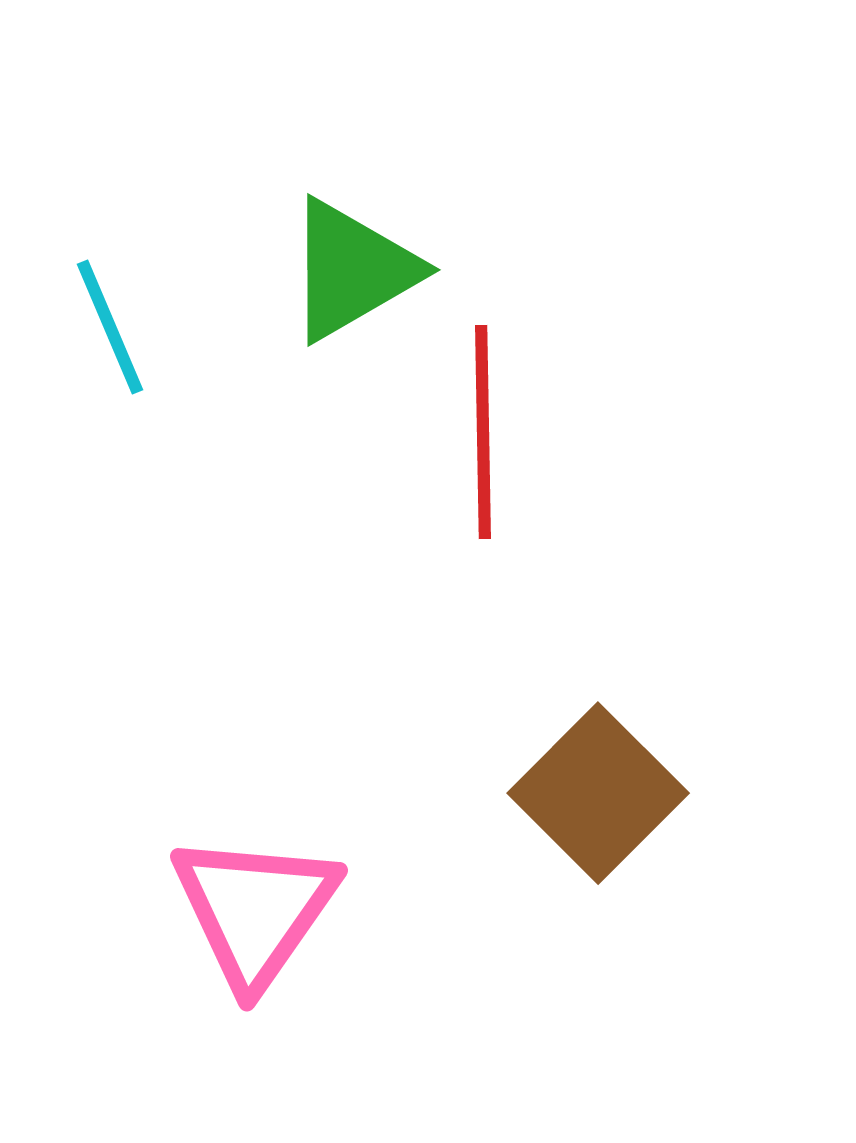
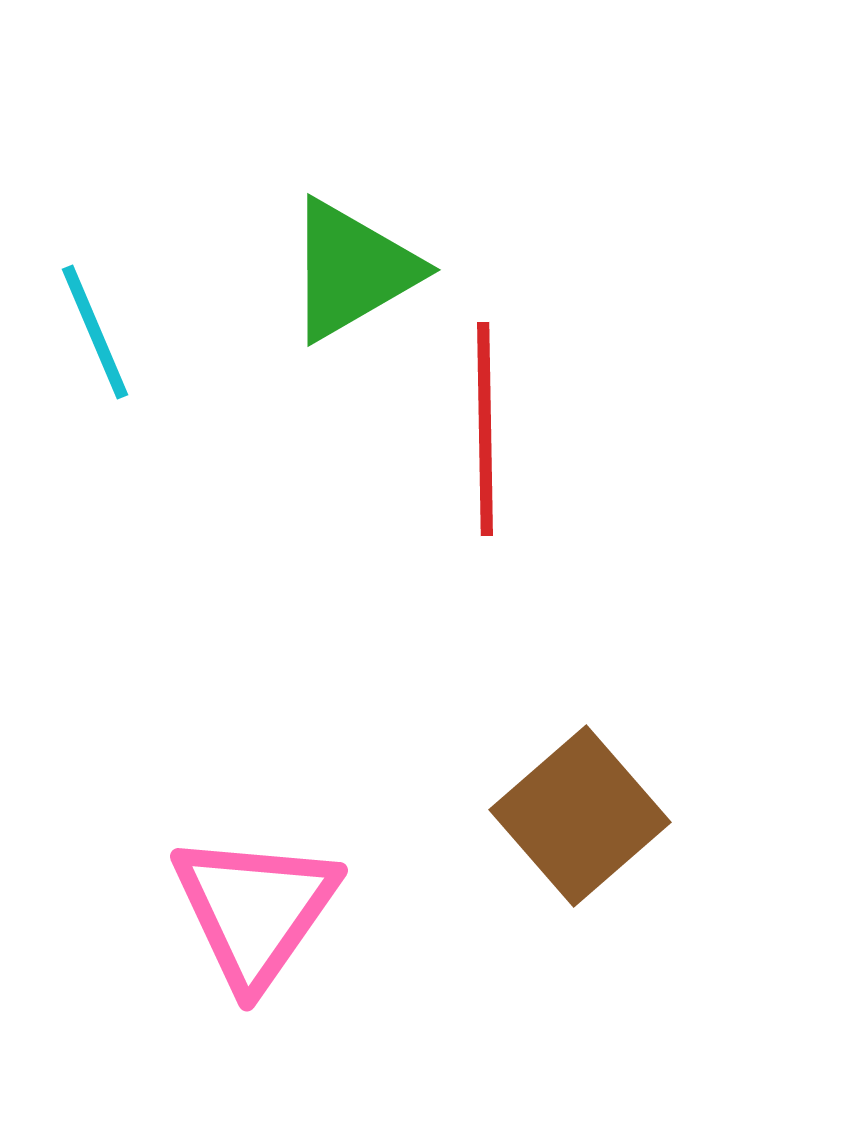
cyan line: moved 15 px left, 5 px down
red line: moved 2 px right, 3 px up
brown square: moved 18 px left, 23 px down; rotated 4 degrees clockwise
